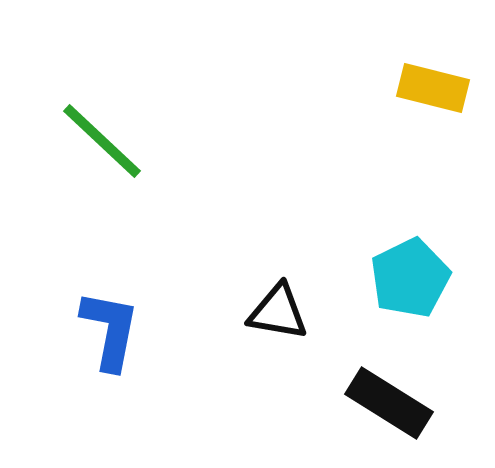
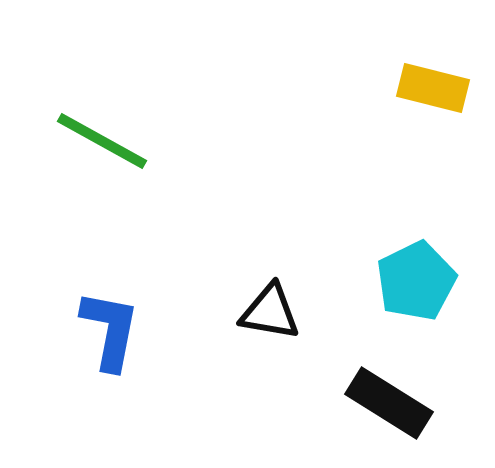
green line: rotated 14 degrees counterclockwise
cyan pentagon: moved 6 px right, 3 px down
black triangle: moved 8 px left
